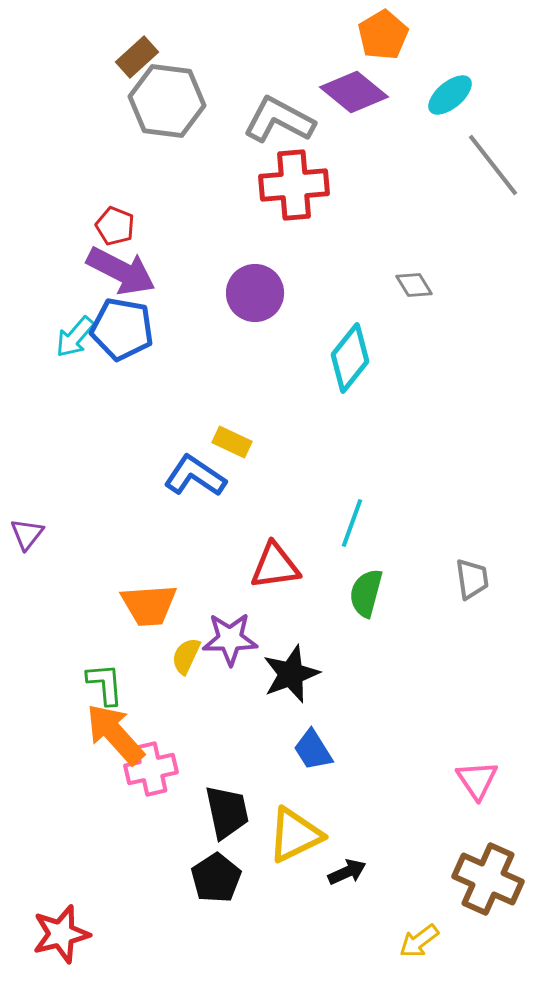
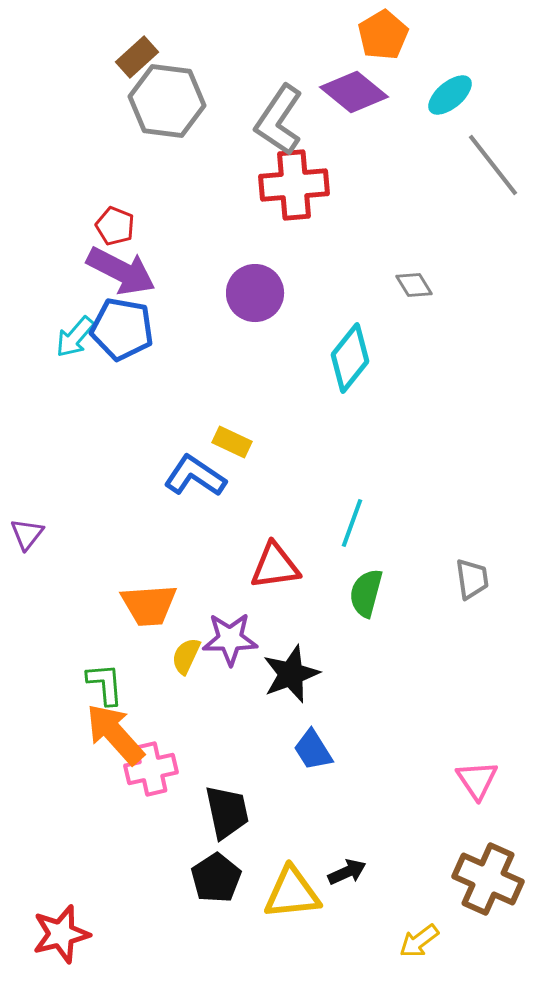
gray L-shape: rotated 84 degrees counterclockwise
yellow triangle: moved 3 px left, 58 px down; rotated 20 degrees clockwise
